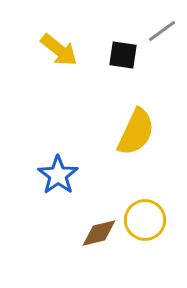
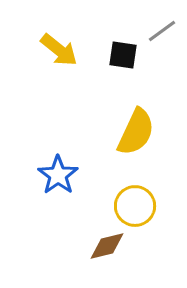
yellow circle: moved 10 px left, 14 px up
brown diamond: moved 8 px right, 13 px down
